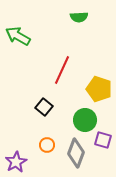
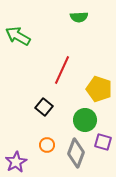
purple square: moved 2 px down
